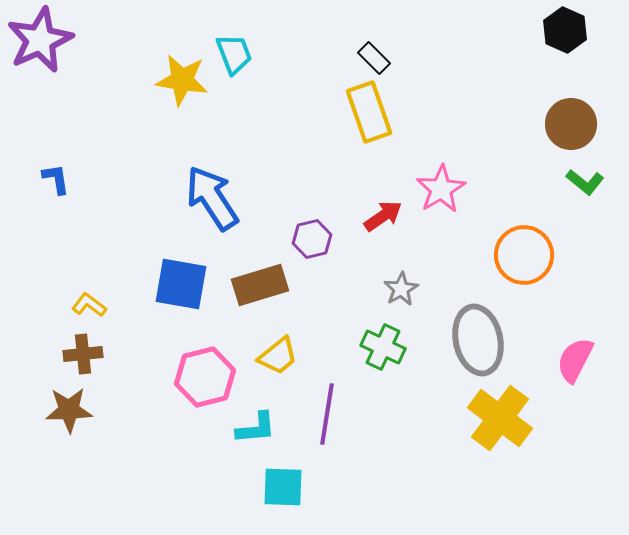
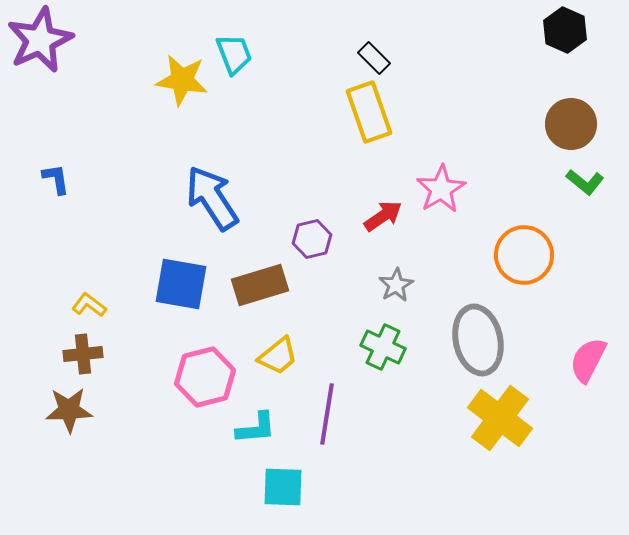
gray star: moved 5 px left, 4 px up
pink semicircle: moved 13 px right
